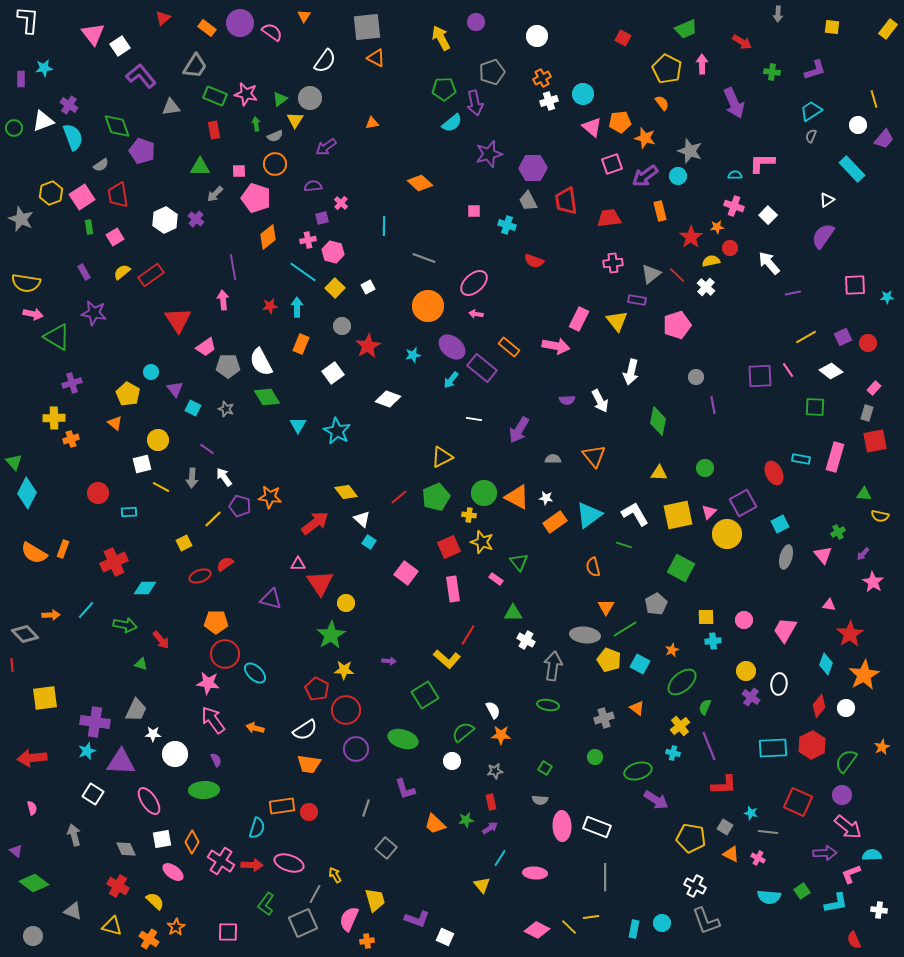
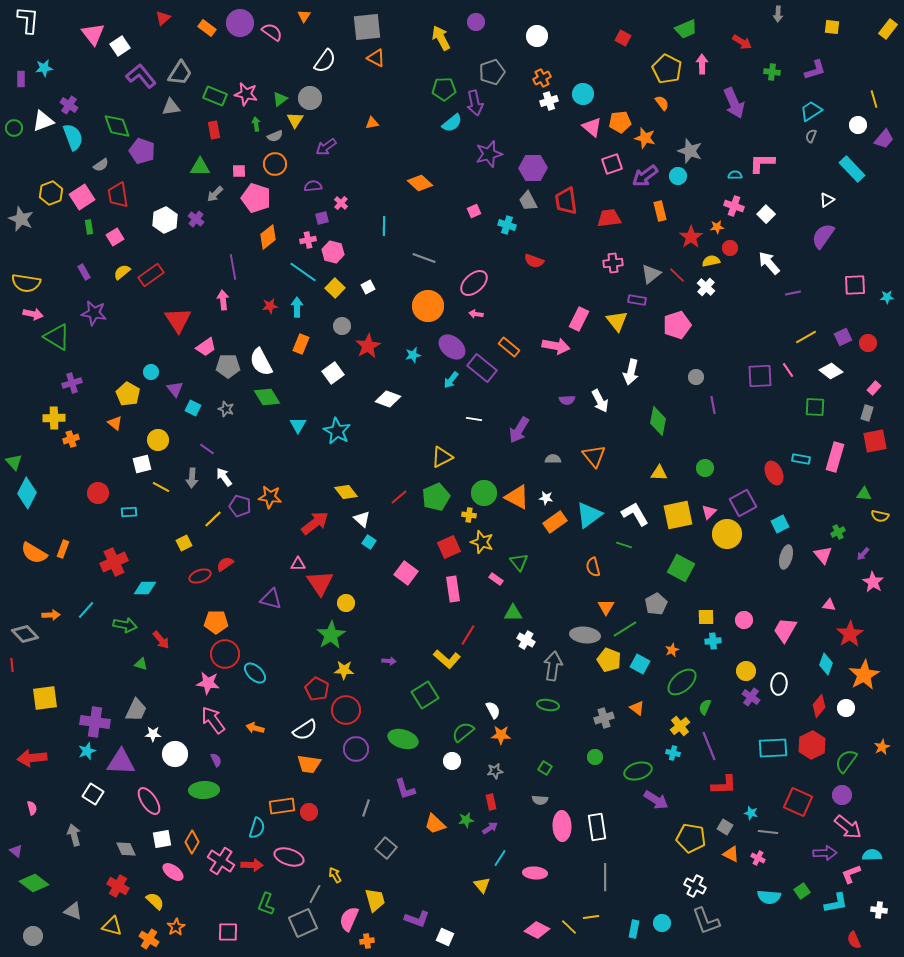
gray trapezoid at (195, 66): moved 15 px left, 7 px down
pink square at (474, 211): rotated 24 degrees counterclockwise
white square at (768, 215): moved 2 px left, 1 px up
white rectangle at (597, 827): rotated 60 degrees clockwise
pink ellipse at (289, 863): moved 6 px up
green L-shape at (266, 904): rotated 15 degrees counterclockwise
